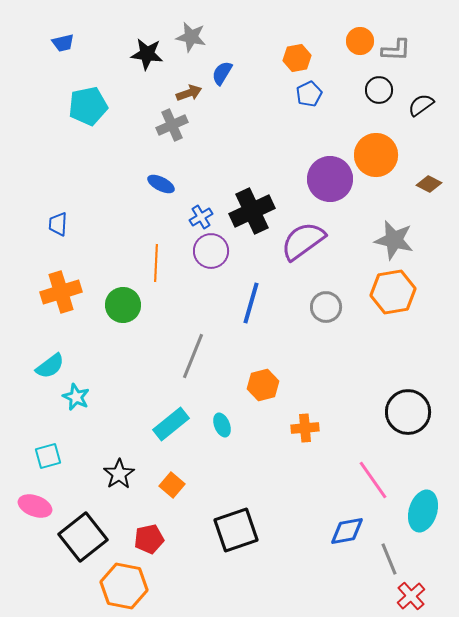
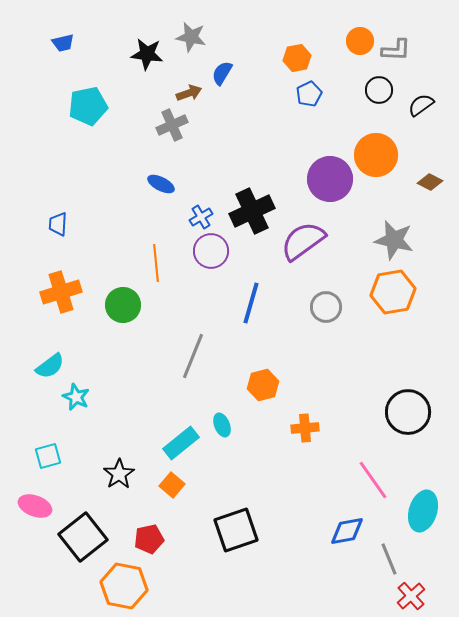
brown diamond at (429, 184): moved 1 px right, 2 px up
orange line at (156, 263): rotated 9 degrees counterclockwise
cyan rectangle at (171, 424): moved 10 px right, 19 px down
